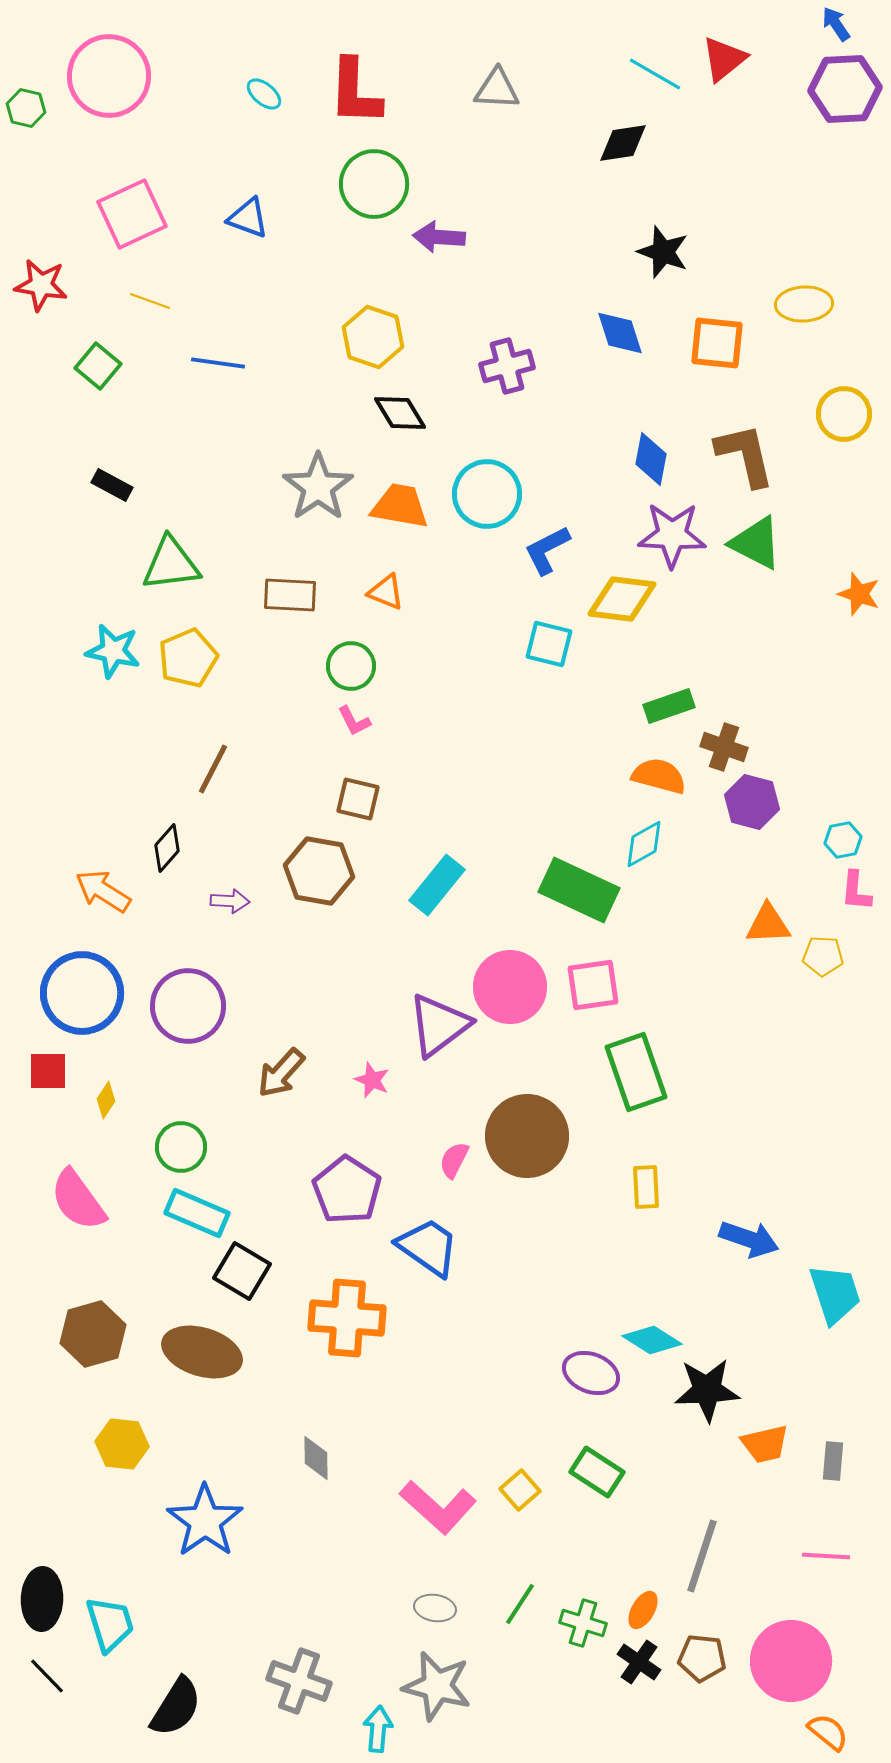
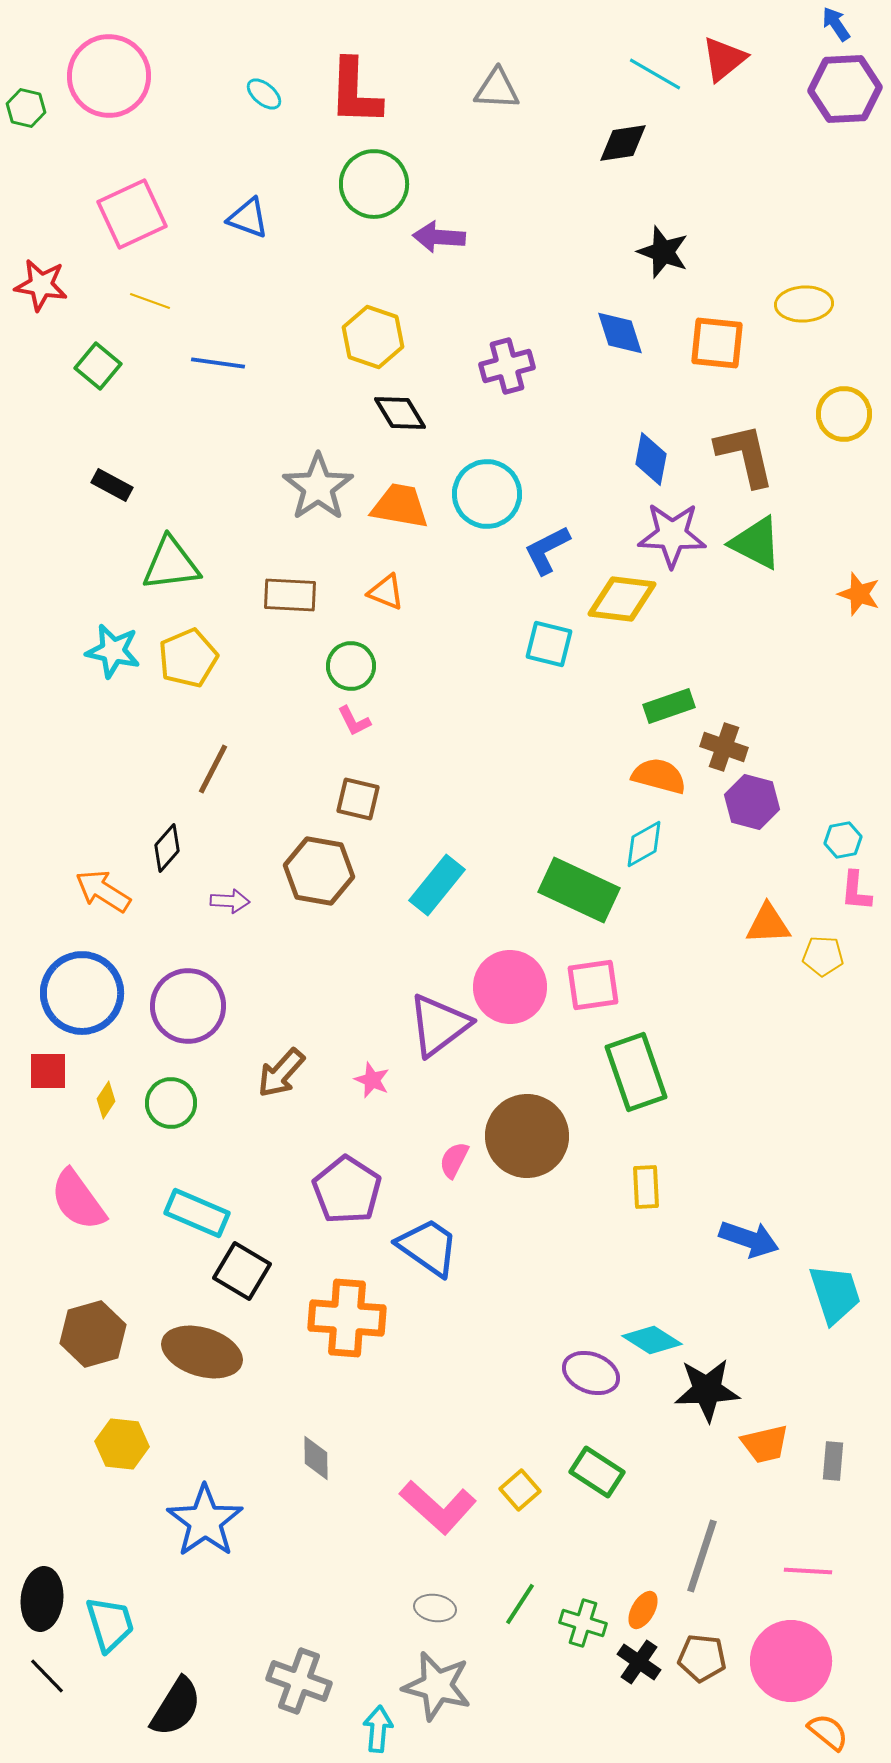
green circle at (181, 1147): moved 10 px left, 44 px up
pink line at (826, 1556): moved 18 px left, 15 px down
black ellipse at (42, 1599): rotated 4 degrees clockwise
